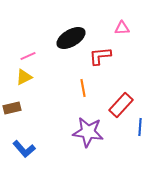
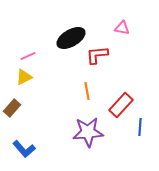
pink triangle: rotated 14 degrees clockwise
red L-shape: moved 3 px left, 1 px up
orange line: moved 4 px right, 3 px down
brown rectangle: rotated 36 degrees counterclockwise
purple star: rotated 12 degrees counterclockwise
